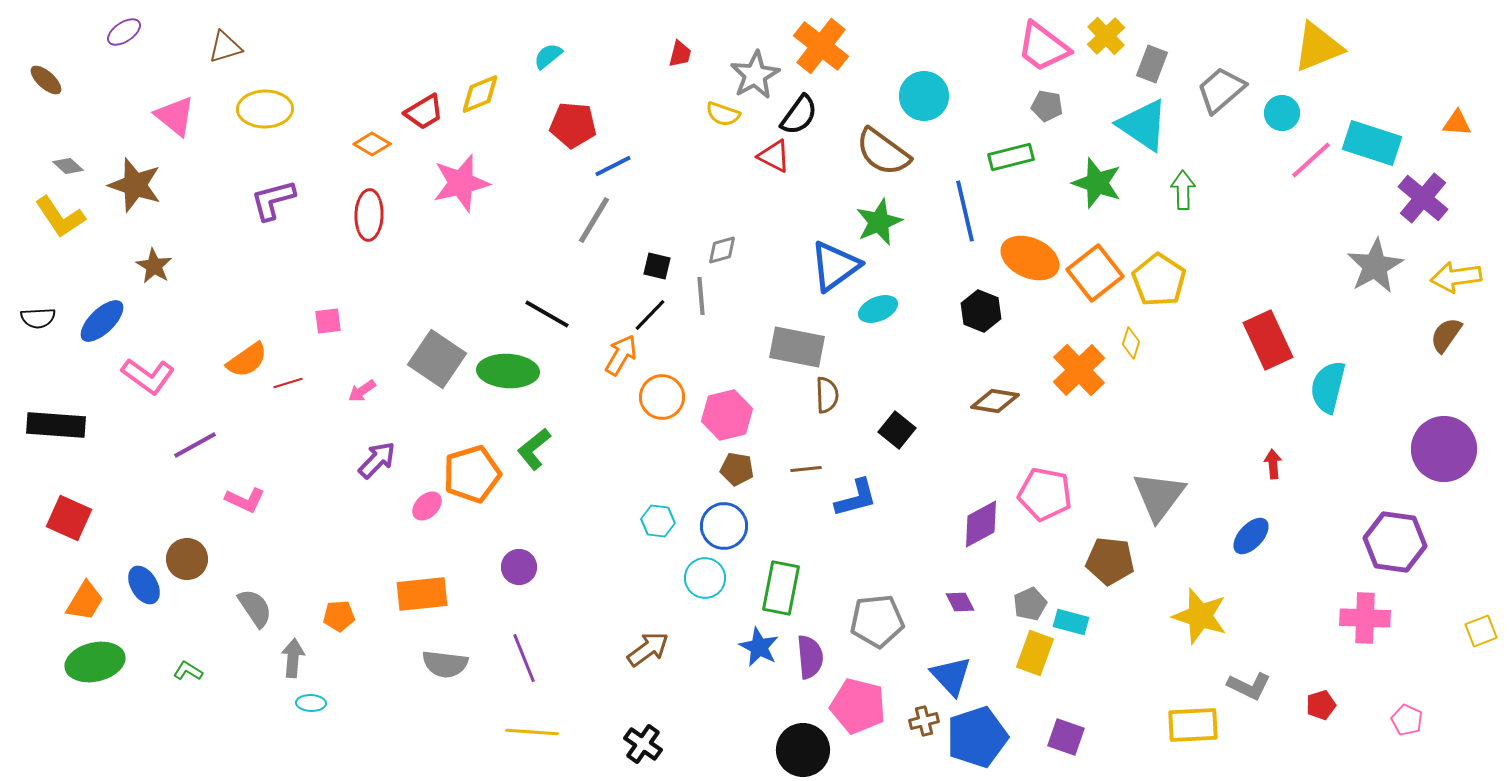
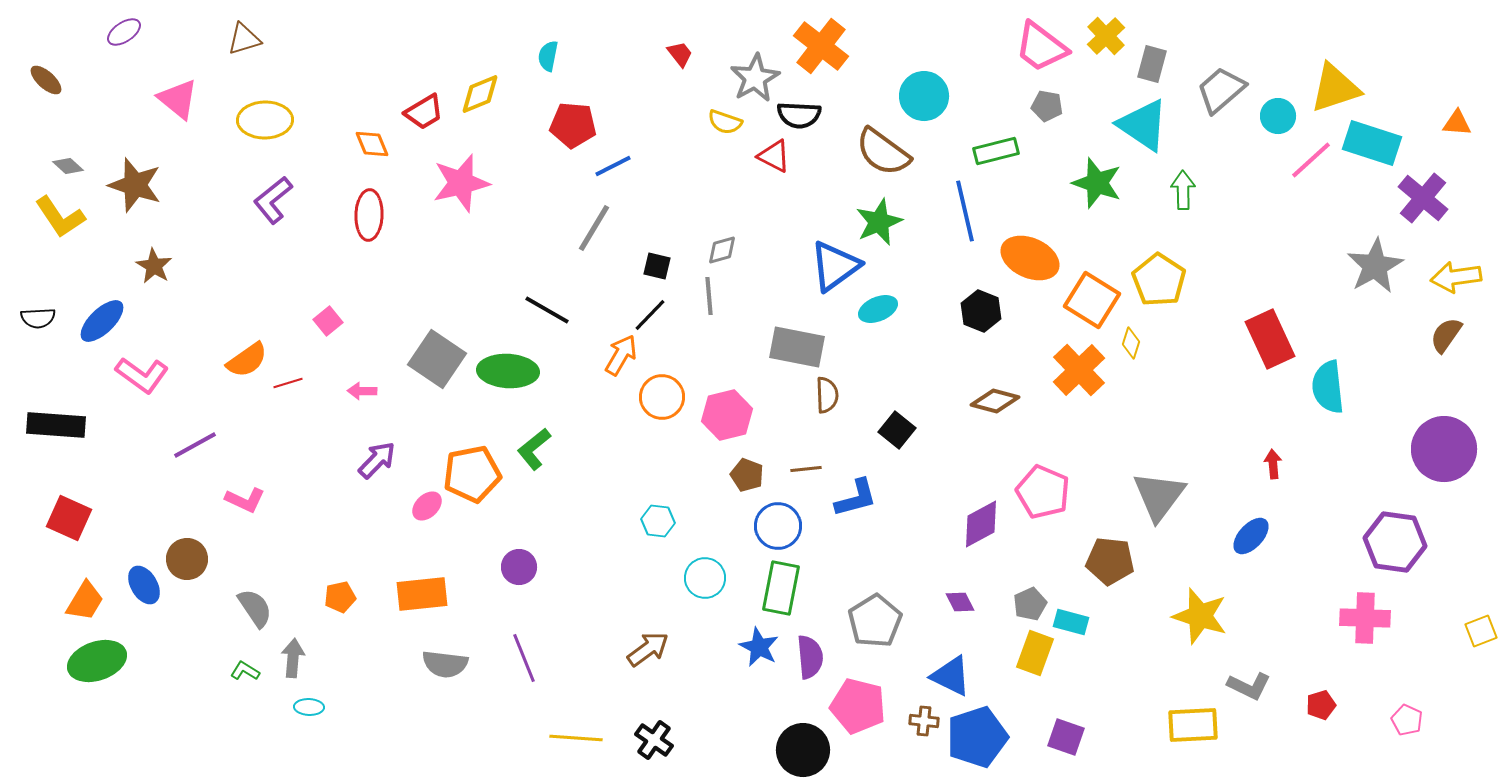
brown triangle at (225, 47): moved 19 px right, 8 px up
pink trapezoid at (1043, 47): moved 2 px left
yellow triangle at (1318, 47): moved 17 px right, 41 px down; rotated 4 degrees clockwise
red trapezoid at (680, 54): rotated 52 degrees counterclockwise
cyan semicircle at (548, 56): rotated 40 degrees counterclockwise
gray rectangle at (1152, 64): rotated 6 degrees counterclockwise
gray star at (755, 75): moved 3 px down
yellow ellipse at (265, 109): moved 11 px down
cyan circle at (1282, 113): moved 4 px left, 3 px down
yellow semicircle at (723, 114): moved 2 px right, 8 px down
black semicircle at (799, 115): rotated 57 degrees clockwise
pink triangle at (175, 116): moved 3 px right, 17 px up
orange diamond at (372, 144): rotated 36 degrees clockwise
green rectangle at (1011, 157): moved 15 px left, 6 px up
purple L-shape at (273, 200): rotated 24 degrees counterclockwise
gray line at (594, 220): moved 8 px down
orange square at (1095, 273): moved 3 px left, 27 px down; rotated 20 degrees counterclockwise
gray line at (701, 296): moved 8 px right
black line at (547, 314): moved 4 px up
pink square at (328, 321): rotated 32 degrees counterclockwise
red rectangle at (1268, 340): moved 2 px right, 1 px up
pink L-shape at (148, 376): moved 6 px left, 1 px up
cyan semicircle at (1328, 387): rotated 20 degrees counterclockwise
pink arrow at (362, 391): rotated 36 degrees clockwise
brown diamond at (995, 401): rotated 6 degrees clockwise
brown pentagon at (737, 469): moved 10 px right, 6 px down; rotated 12 degrees clockwise
orange pentagon at (472, 474): rotated 6 degrees clockwise
pink pentagon at (1045, 494): moved 2 px left, 2 px up; rotated 12 degrees clockwise
blue circle at (724, 526): moved 54 px right
orange pentagon at (339, 616): moved 1 px right, 19 px up; rotated 8 degrees counterclockwise
gray pentagon at (877, 621): moved 2 px left; rotated 26 degrees counterclockwise
green ellipse at (95, 662): moved 2 px right, 1 px up; rotated 6 degrees counterclockwise
green L-shape at (188, 671): moved 57 px right
blue triangle at (951, 676): rotated 21 degrees counterclockwise
cyan ellipse at (311, 703): moved 2 px left, 4 px down
brown cross at (924, 721): rotated 20 degrees clockwise
yellow line at (532, 732): moved 44 px right, 6 px down
black cross at (643, 744): moved 11 px right, 4 px up
